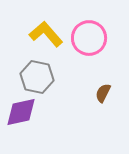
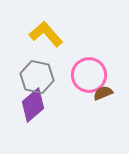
pink circle: moved 37 px down
brown semicircle: rotated 42 degrees clockwise
purple diamond: moved 12 px right, 7 px up; rotated 28 degrees counterclockwise
